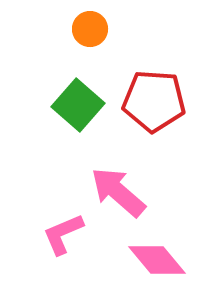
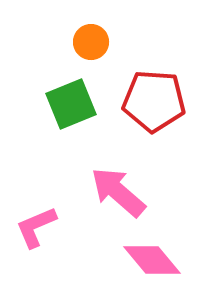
orange circle: moved 1 px right, 13 px down
green square: moved 7 px left, 1 px up; rotated 27 degrees clockwise
pink L-shape: moved 27 px left, 7 px up
pink diamond: moved 5 px left
